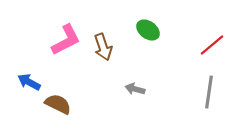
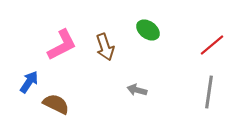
pink L-shape: moved 4 px left, 5 px down
brown arrow: moved 2 px right
blue arrow: rotated 95 degrees clockwise
gray arrow: moved 2 px right, 1 px down
brown semicircle: moved 2 px left
